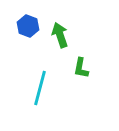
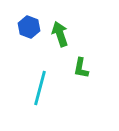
blue hexagon: moved 1 px right, 1 px down
green arrow: moved 1 px up
